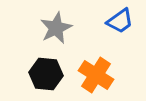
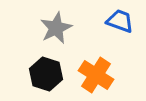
blue trapezoid: rotated 124 degrees counterclockwise
black hexagon: rotated 12 degrees clockwise
